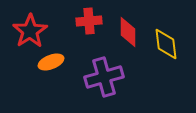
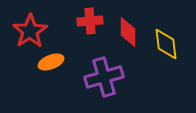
red cross: moved 1 px right
